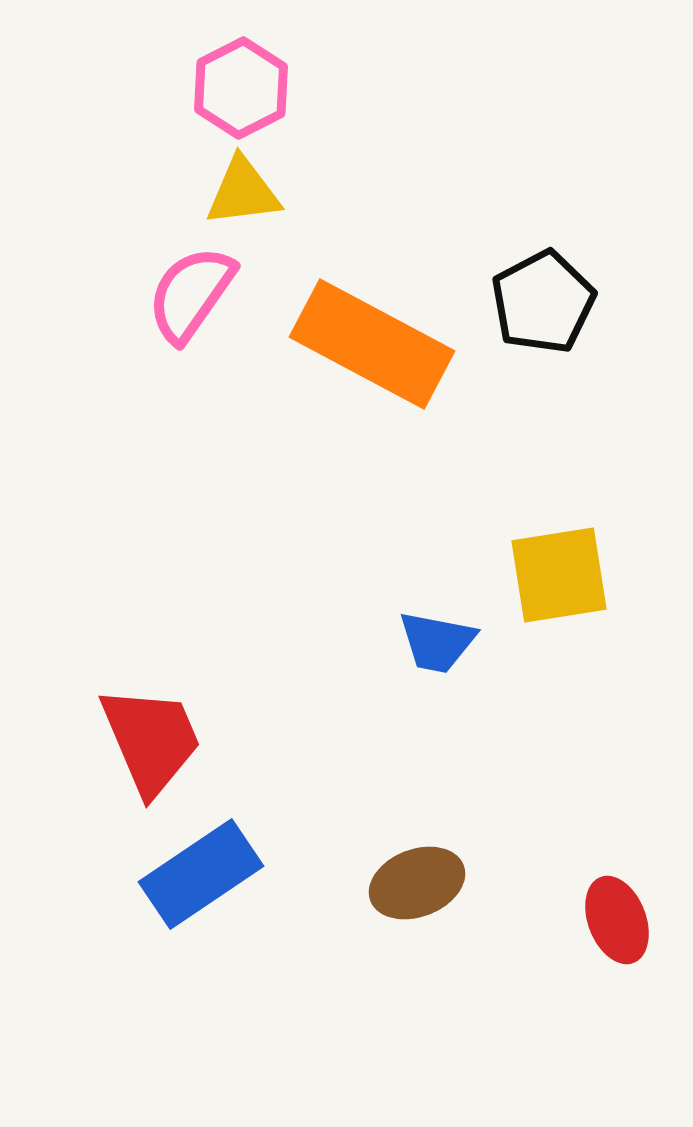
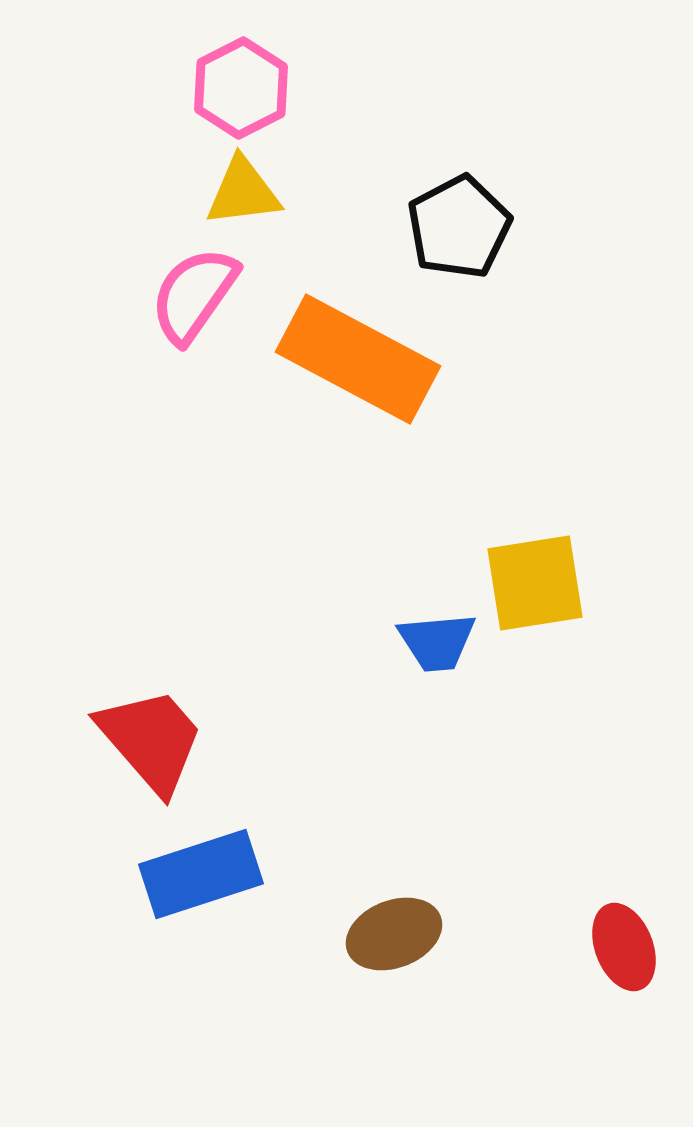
pink semicircle: moved 3 px right, 1 px down
black pentagon: moved 84 px left, 75 px up
orange rectangle: moved 14 px left, 15 px down
yellow square: moved 24 px left, 8 px down
blue trapezoid: rotated 16 degrees counterclockwise
red trapezoid: rotated 18 degrees counterclockwise
blue rectangle: rotated 16 degrees clockwise
brown ellipse: moved 23 px left, 51 px down
red ellipse: moved 7 px right, 27 px down
